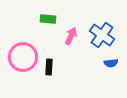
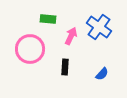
blue cross: moved 3 px left, 8 px up
pink circle: moved 7 px right, 8 px up
blue semicircle: moved 9 px left, 11 px down; rotated 40 degrees counterclockwise
black rectangle: moved 16 px right
